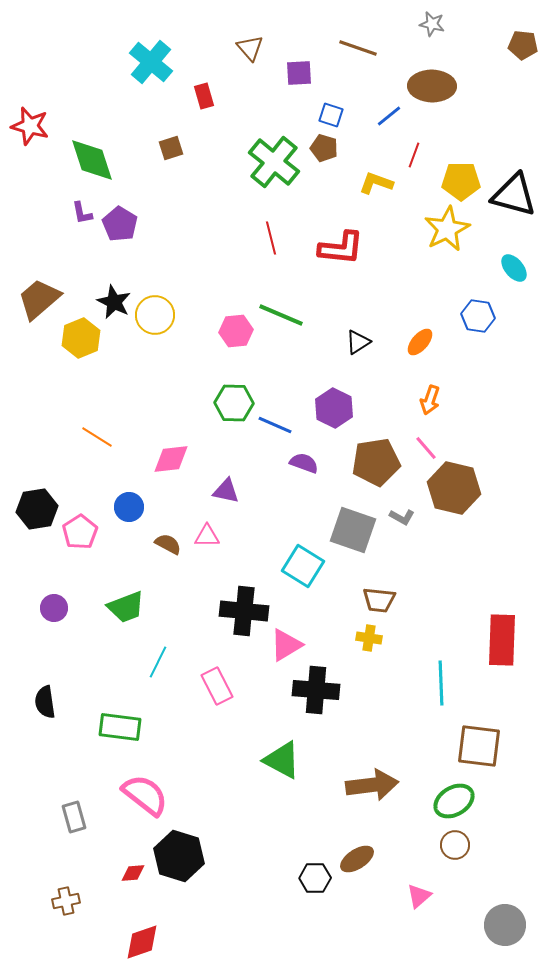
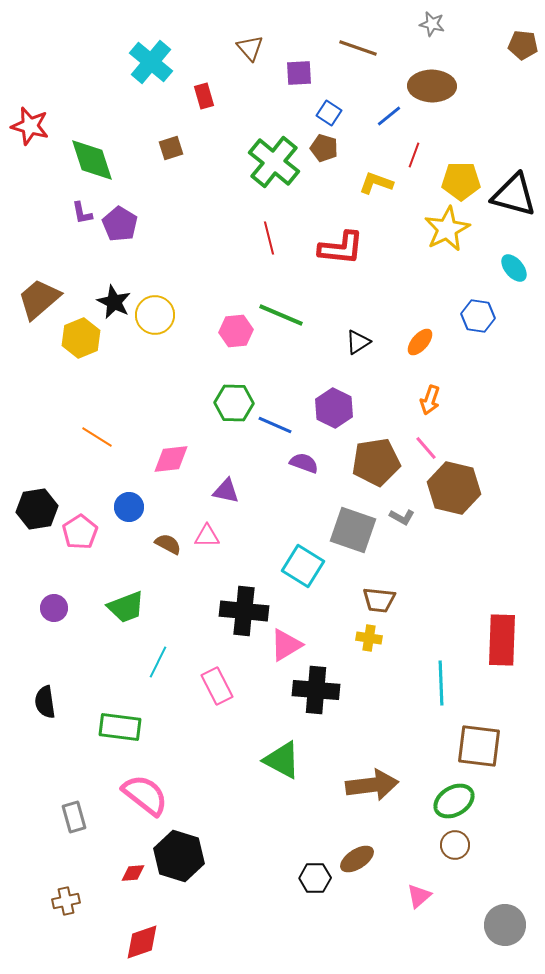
blue square at (331, 115): moved 2 px left, 2 px up; rotated 15 degrees clockwise
red line at (271, 238): moved 2 px left
